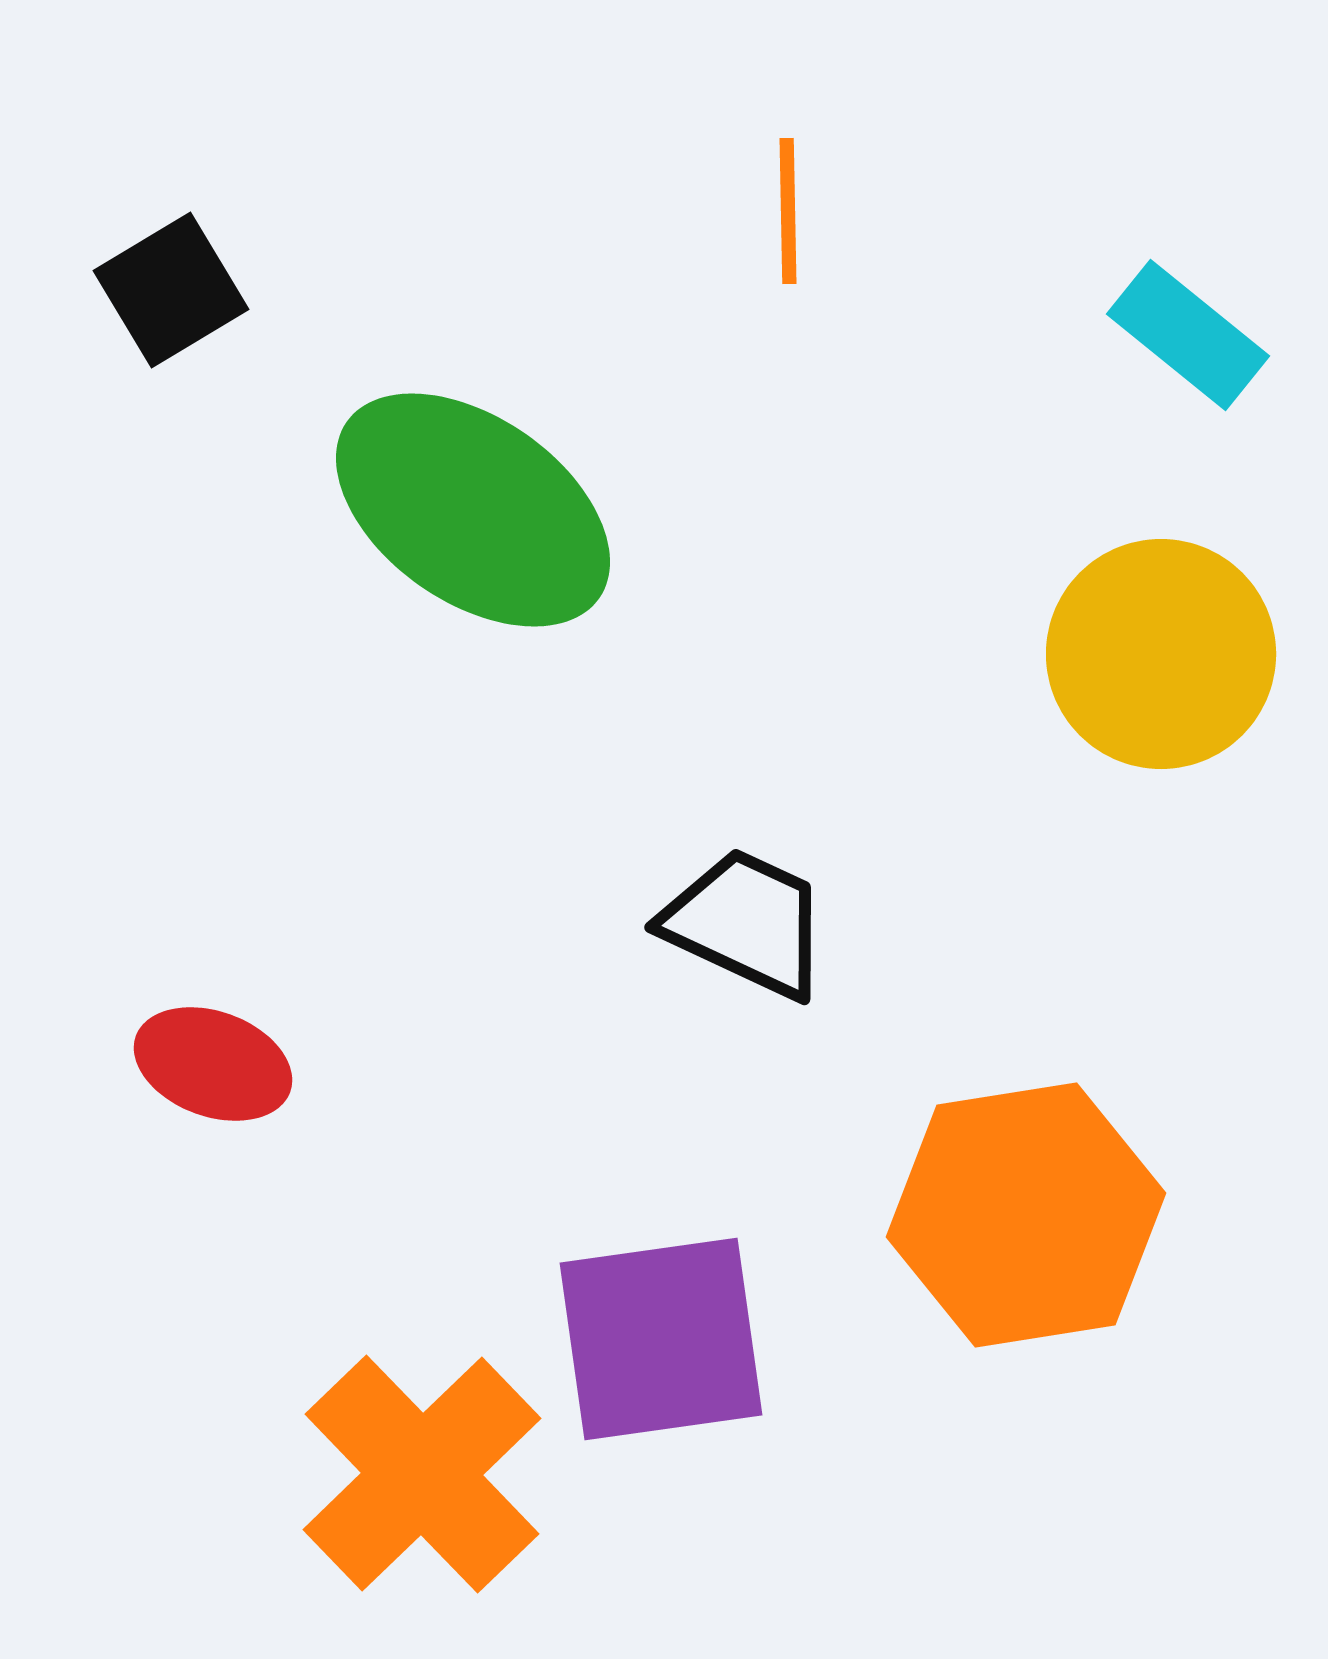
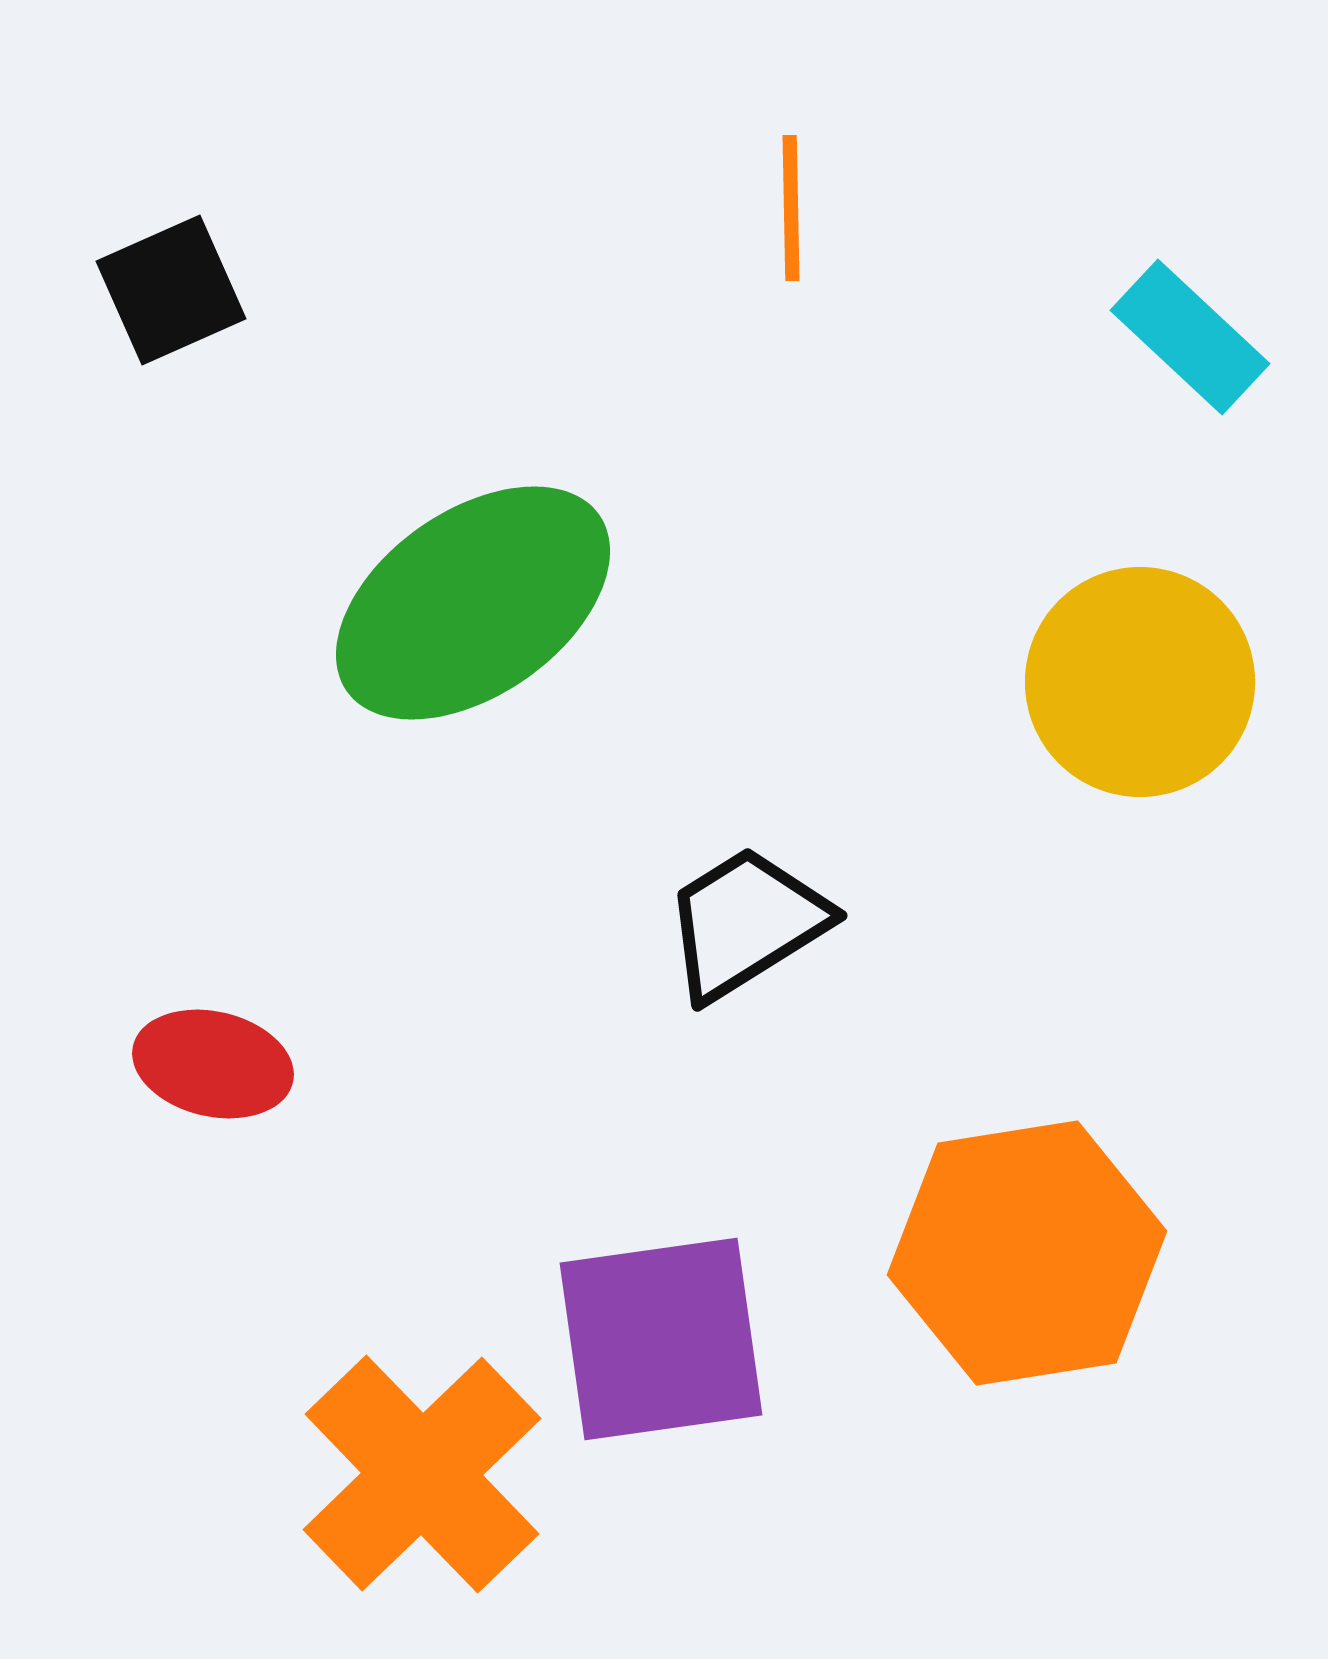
orange line: moved 3 px right, 3 px up
black square: rotated 7 degrees clockwise
cyan rectangle: moved 2 px right, 2 px down; rotated 4 degrees clockwise
green ellipse: moved 93 px down; rotated 70 degrees counterclockwise
yellow circle: moved 21 px left, 28 px down
black trapezoid: rotated 57 degrees counterclockwise
red ellipse: rotated 7 degrees counterclockwise
orange hexagon: moved 1 px right, 38 px down
